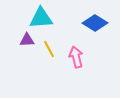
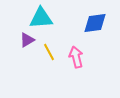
blue diamond: rotated 40 degrees counterclockwise
purple triangle: rotated 28 degrees counterclockwise
yellow line: moved 3 px down
